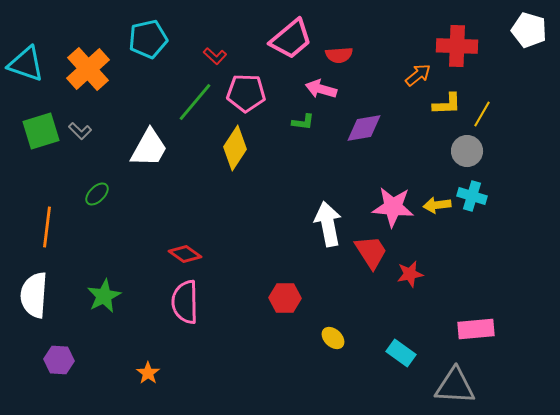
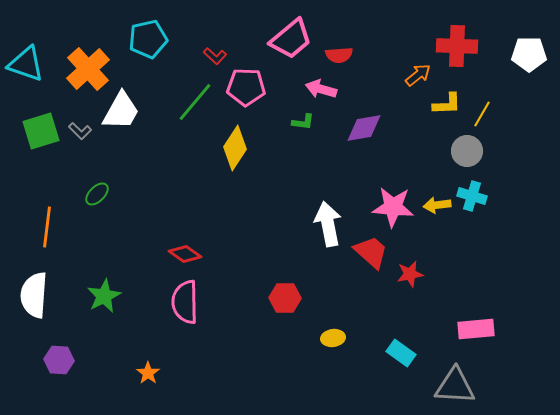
white pentagon: moved 24 px down; rotated 16 degrees counterclockwise
pink pentagon: moved 6 px up
white trapezoid: moved 28 px left, 37 px up
red trapezoid: rotated 15 degrees counterclockwise
yellow ellipse: rotated 50 degrees counterclockwise
